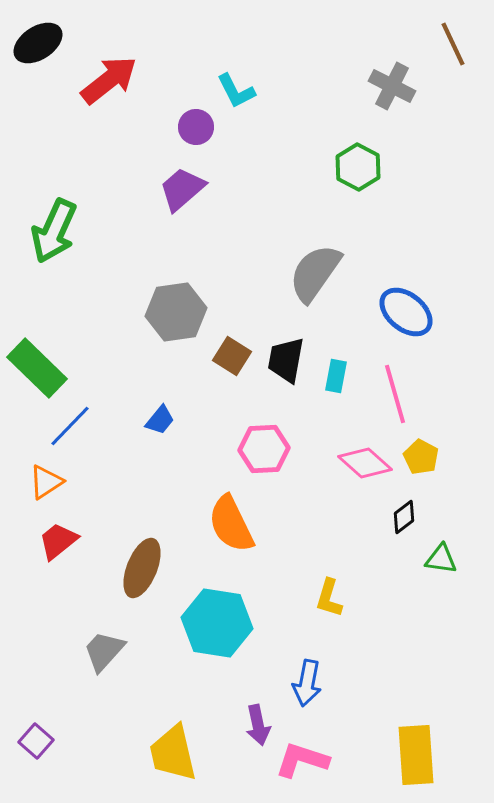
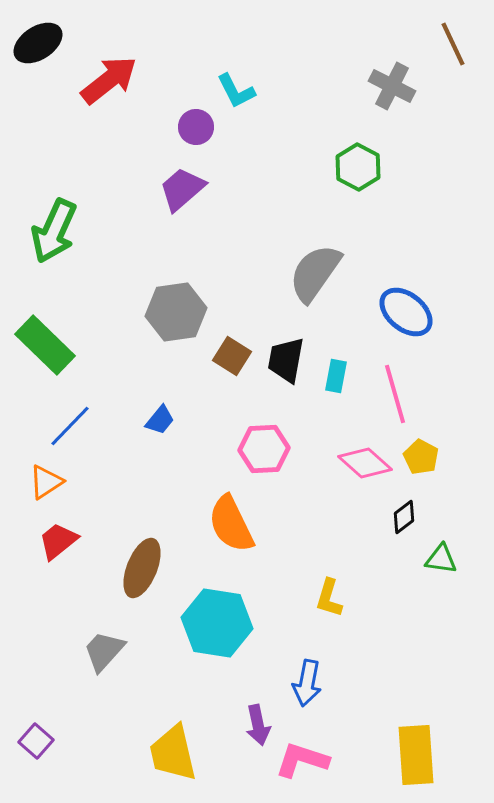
green rectangle: moved 8 px right, 23 px up
